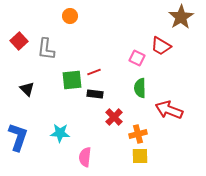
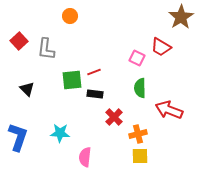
red trapezoid: moved 1 px down
